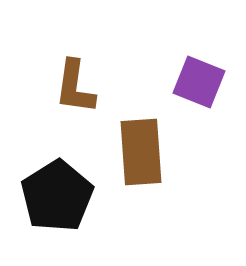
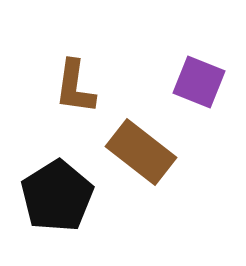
brown rectangle: rotated 48 degrees counterclockwise
